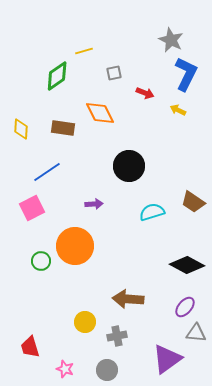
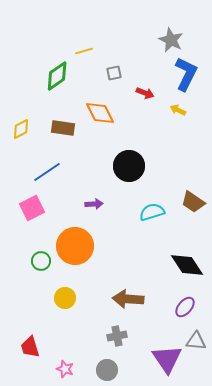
yellow diamond: rotated 60 degrees clockwise
black diamond: rotated 28 degrees clockwise
yellow circle: moved 20 px left, 24 px up
gray triangle: moved 8 px down
purple triangle: rotated 28 degrees counterclockwise
